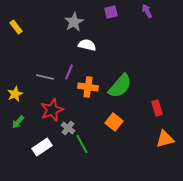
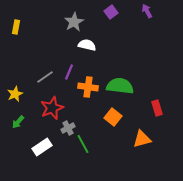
purple square: rotated 24 degrees counterclockwise
yellow rectangle: rotated 48 degrees clockwise
gray line: rotated 48 degrees counterclockwise
green semicircle: rotated 124 degrees counterclockwise
red star: moved 2 px up
orange square: moved 1 px left, 5 px up
gray cross: rotated 24 degrees clockwise
orange triangle: moved 23 px left
green line: moved 1 px right
